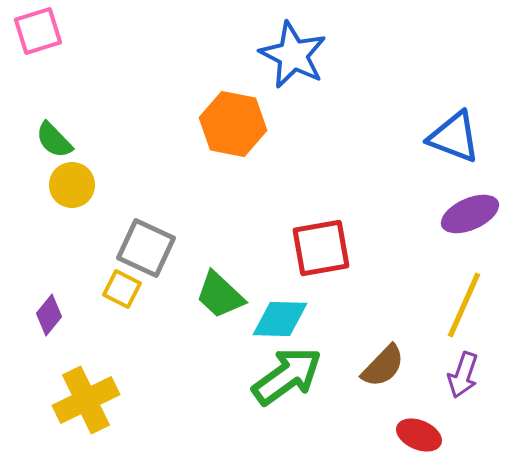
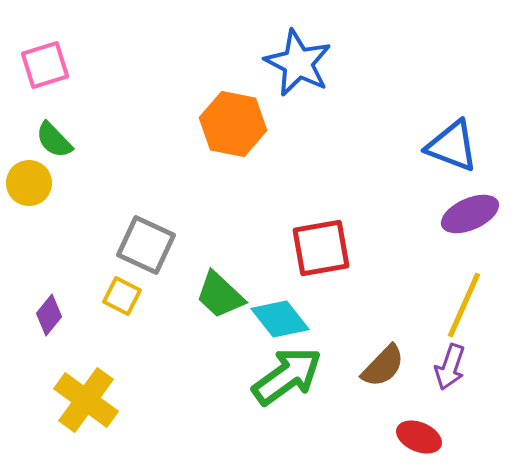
pink square: moved 7 px right, 34 px down
blue star: moved 5 px right, 8 px down
blue triangle: moved 2 px left, 9 px down
yellow circle: moved 43 px left, 2 px up
gray square: moved 3 px up
yellow square: moved 7 px down
cyan diamond: rotated 50 degrees clockwise
purple arrow: moved 13 px left, 8 px up
yellow cross: rotated 28 degrees counterclockwise
red ellipse: moved 2 px down
